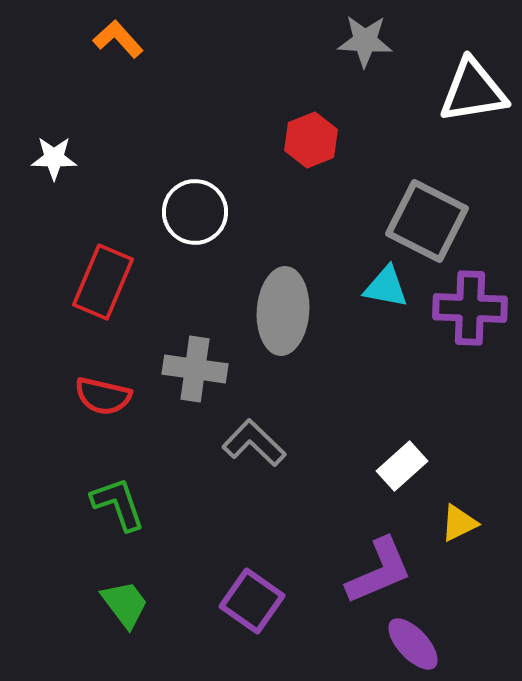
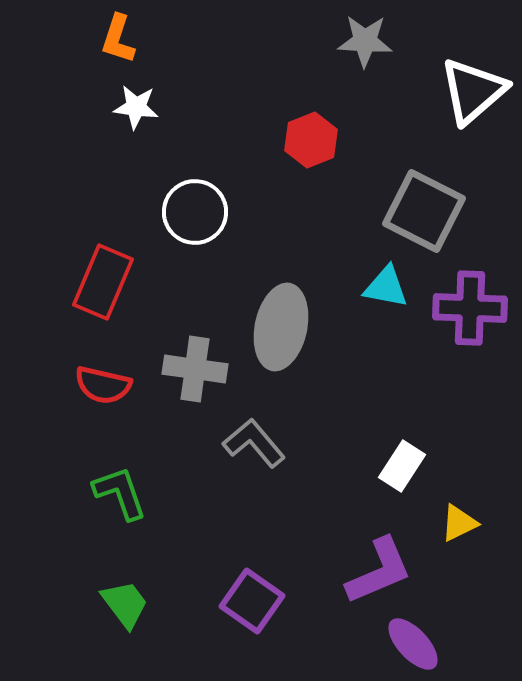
orange L-shape: rotated 120 degrees counterclockwise
white triangle: rotated 32 degrees counterclockwise
white star: moved 82 px right, 51 px up; rotated 6 degrees clockwise
gray square: moved 3 px left, 10 px up
gray ellipse: moved 2 px left, 16 px down; rotated 8 degrees clockwise
red semicircle: moved 11 px up
gray L-shape: rotated 6 degrees clockwise
white rectangle: rotated 15 degrees counterclockwise
green L-shape: moved 2 px right, 11 px up
